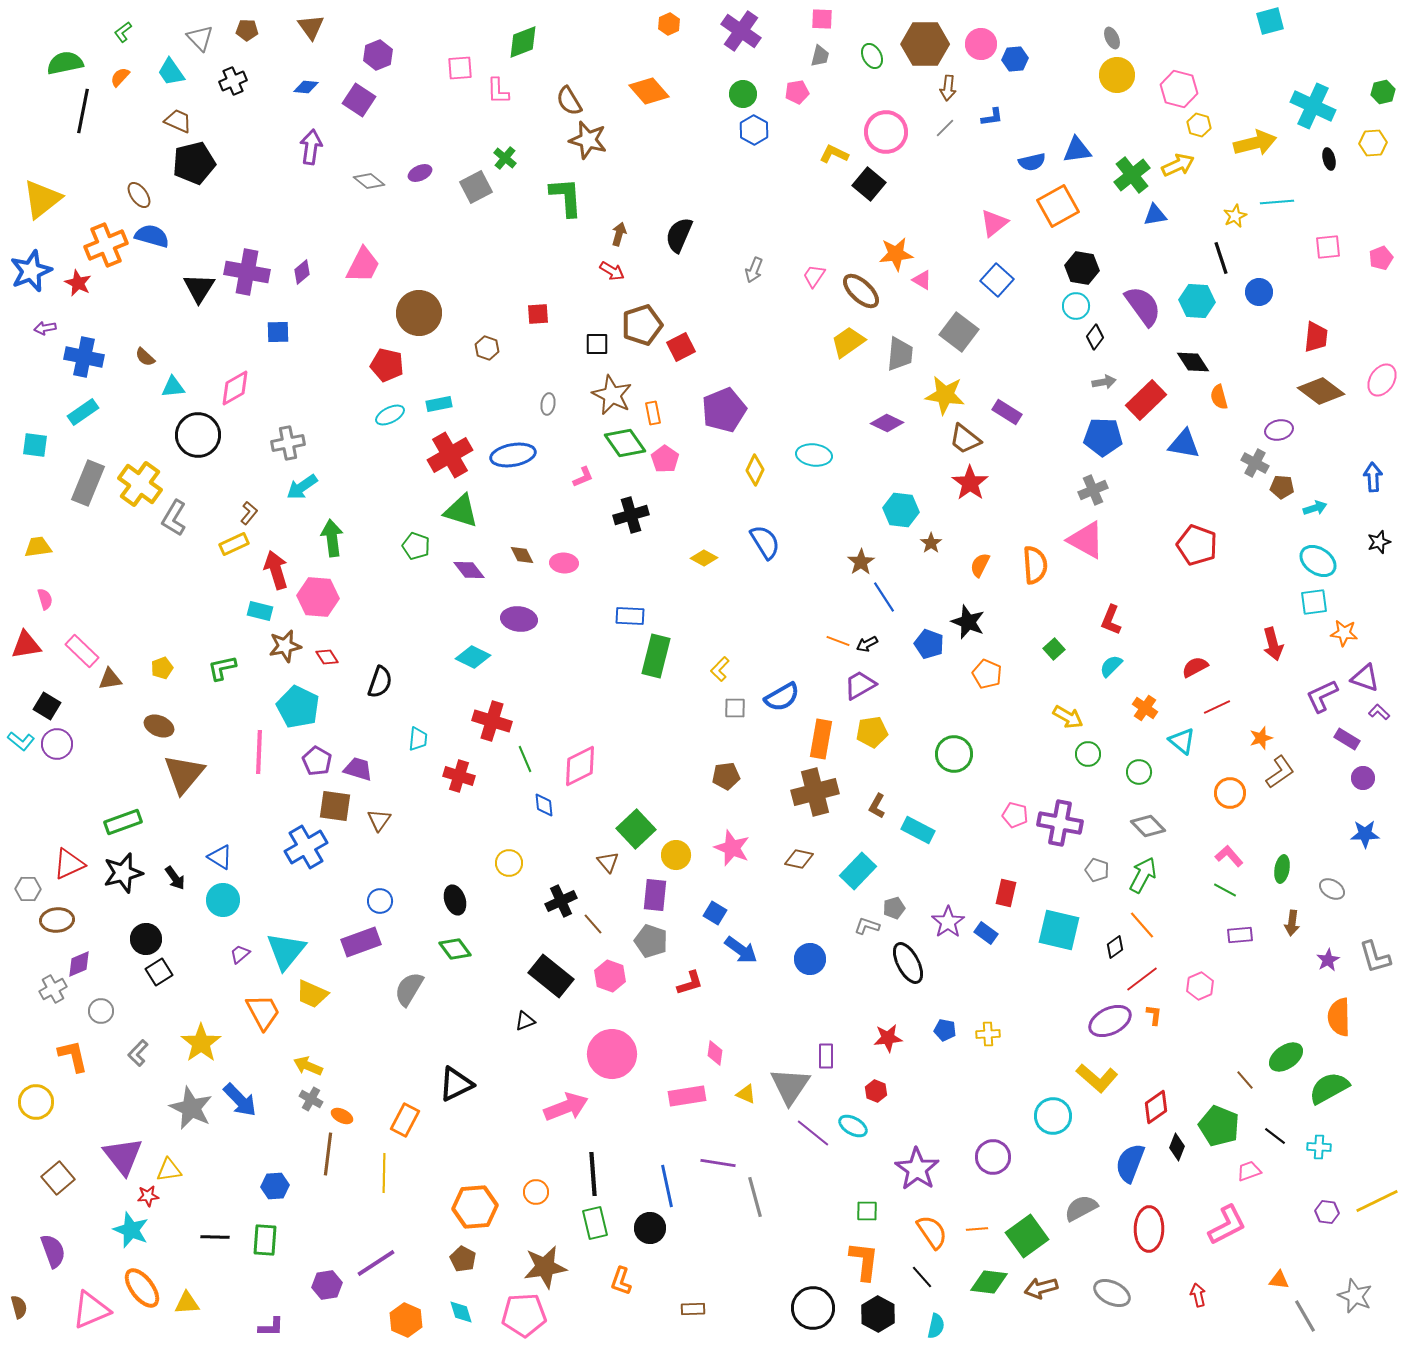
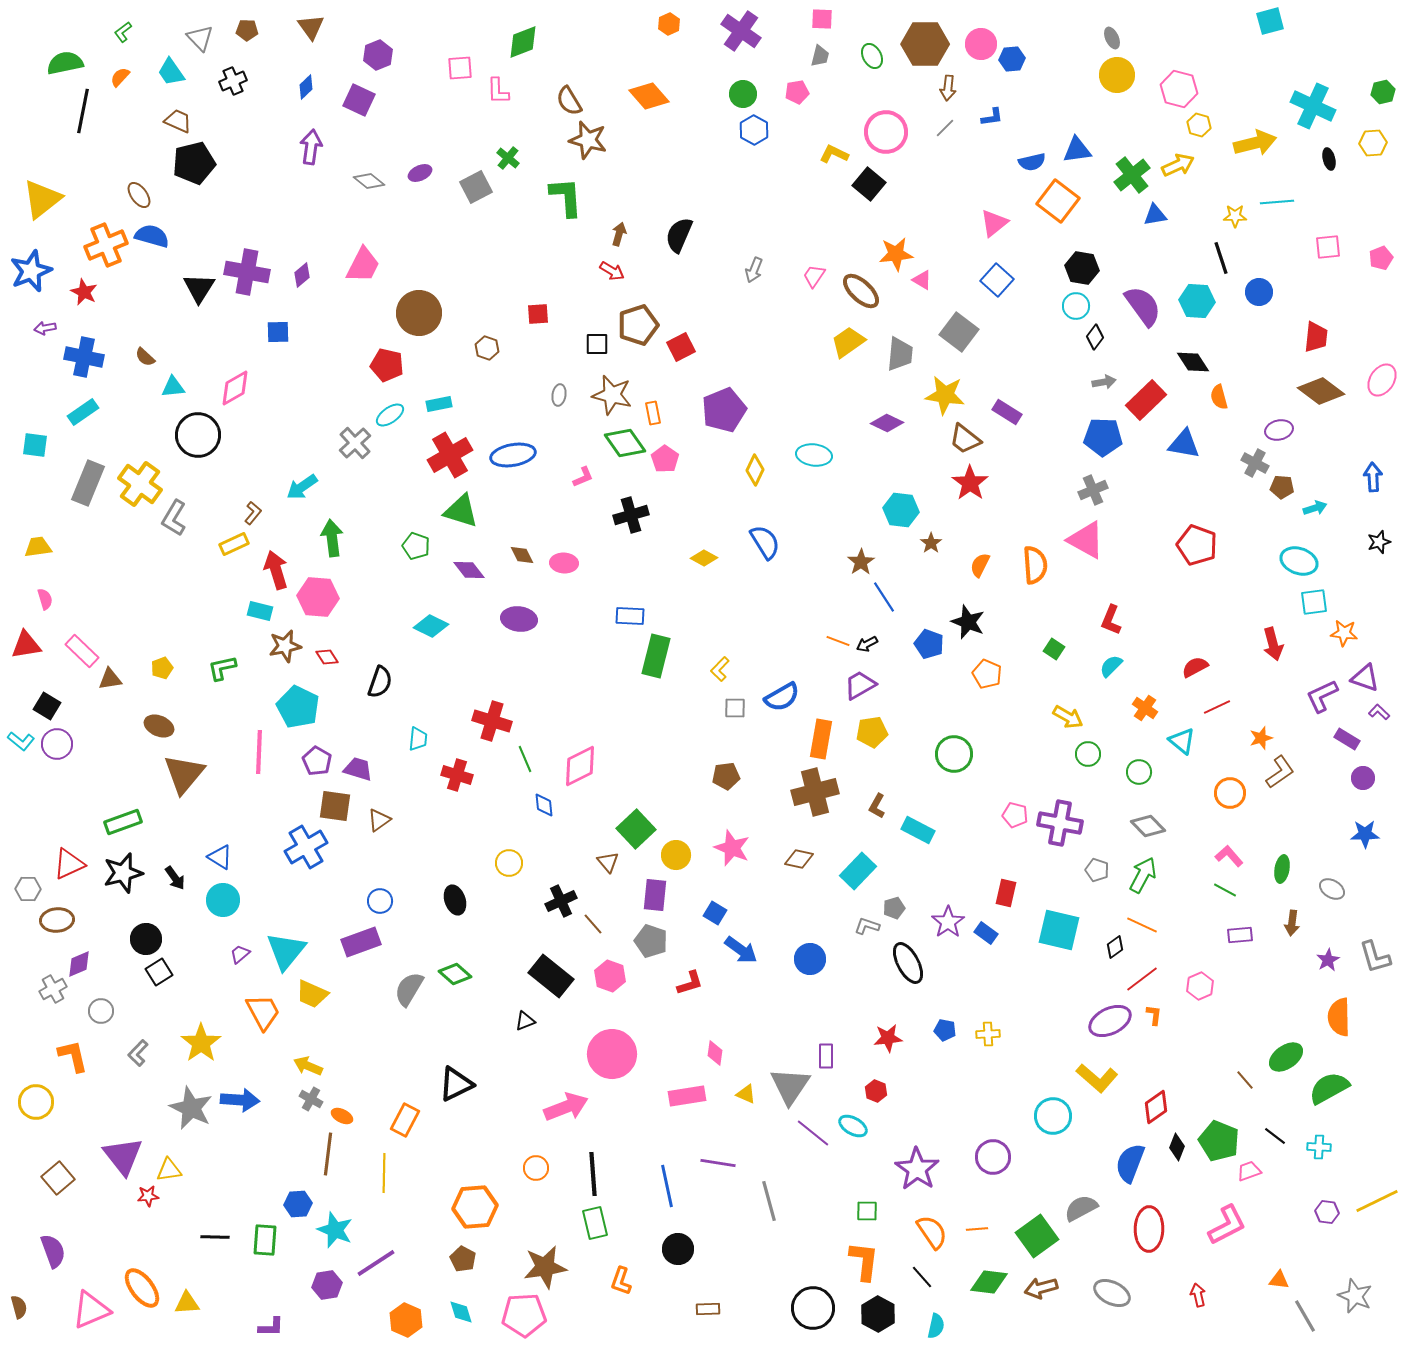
blue hexagon at (1015, 59): moved 3 px left
blue diamond at (306, 87): rotated 50 degrees counterclockwise
orange diamond at (649, 91): moved 5 px down
purple square at (359, 100): rotated 8 degrees counterclockwise
green cross at (505, 158): moved 3 px right
orange square at (1058, 206): moved 5 px up; rotated 24 degrees counterclockwise
yellow star at (1235, 216): rotated 25 degrees clockwise
purple diamond at (302, 272): moved 3 px down
red star at (78, 283): moved 6 px right, 9 px down
brown pentagon at (642, 325): moved 4 px left
brown star at (612, 395): rotated 12 degrees counterclockwise
gray ellipse at (548, 404): moved 11 px right, 9 px up
cyan ellipse at (390, 415): rotated 8 degrees counterclockwise
gray cross at (288, 443): moved 67 px right; rotated 32 degrees counterclockwise
brown L-shape at (249, 513): moved 4 px right
cyan ellipse at (1318, 561): moved 19 px left; rotated 15 degrees counterclockwise
green square at (1054, 649): rotated 15 degrees counterclockwise
cyan diamond at (473, 657): moved 42 px left, 31 px up
red cross at (459, 776): moved 2 px left, 1 px up
brown triangle at (379, 820): rotated 20 degrees clockwise
orange line at (1142, 925): rotated 24 degrees counterclockwise
green diamond at (455, 949): moved 25 px down; rotated 12 degrees counterclockwise
blue arrow at (240, 1100): rotated 42 degrees counterclockwise
green pentagon at (1219, 1126): moved 15 px down
blue hexagon at (275, 1186): moved 23 px right, 18 px down
orange circle at (536, 1192): moved 24 px up
gray line at (755, 1197): moved 14 px right, 4 px down
black circle at (650, 1228): moved 28 px right, 21 px down
cyan star at (131, 1230): moved 204 px right
green square at (1027, 1236): moved 10 px right
brown rectangle at (693, 1309): moved 15 px right
